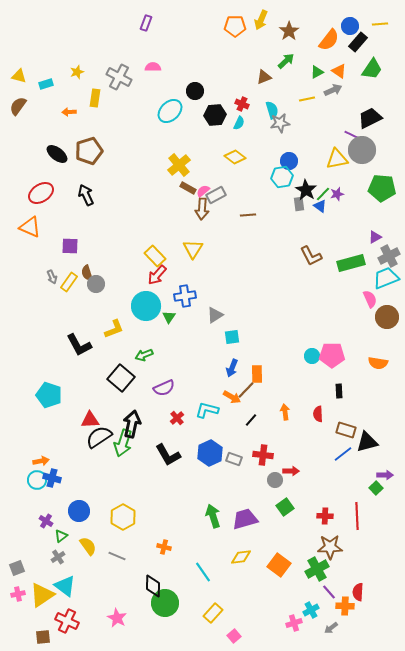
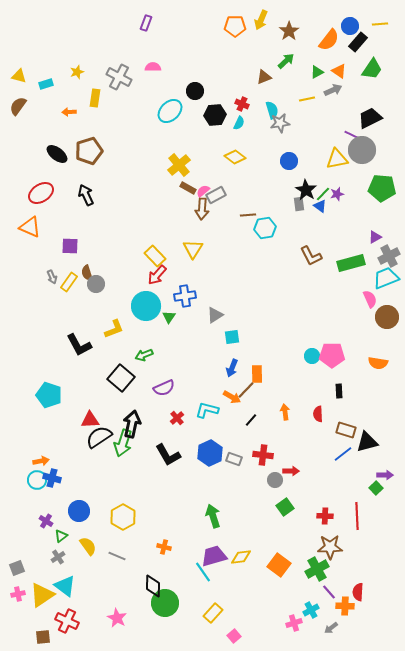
cyan hexagon at (282, 177): moved 17 px left, 51 px down
purple trapezoid at (245, 519): moved 31 px left, 37 px down
